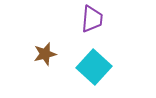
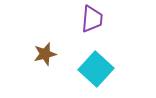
cyan square: moved 2 px right, 2 px down
